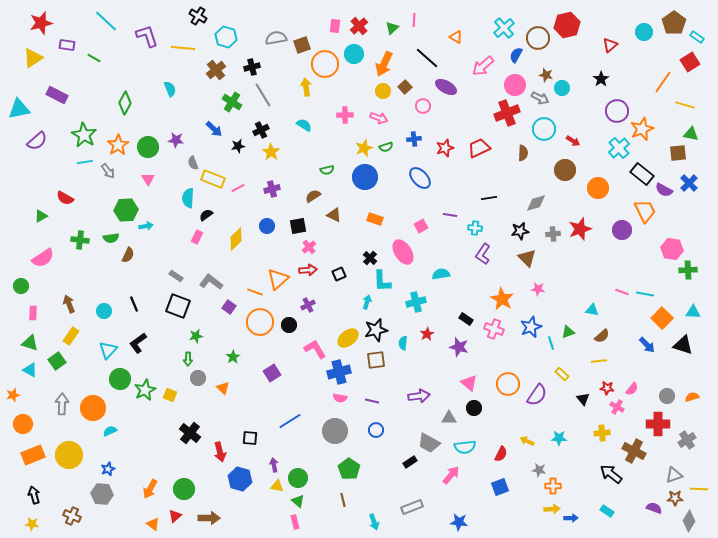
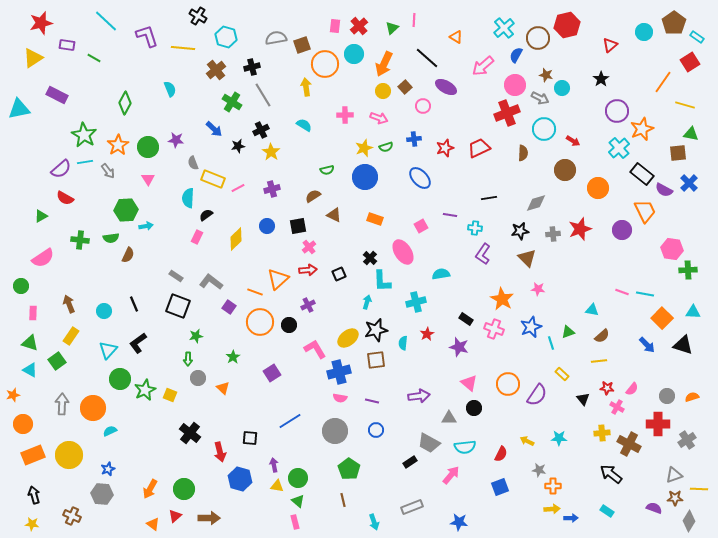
purple semicircle at (37, 141): moved 24 px right, 28 px down
brown cross at (634, 451): moved 5 px left, 7 px up
